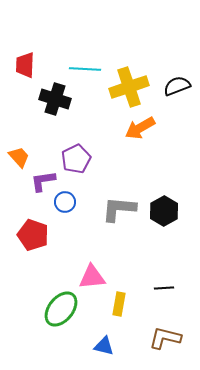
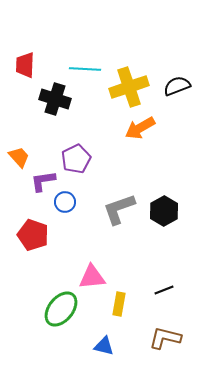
gray L-shape: rotated 24 degrees counterclockwise
black line: moved 2 px down; rotated 18 degrees counterclockwise
